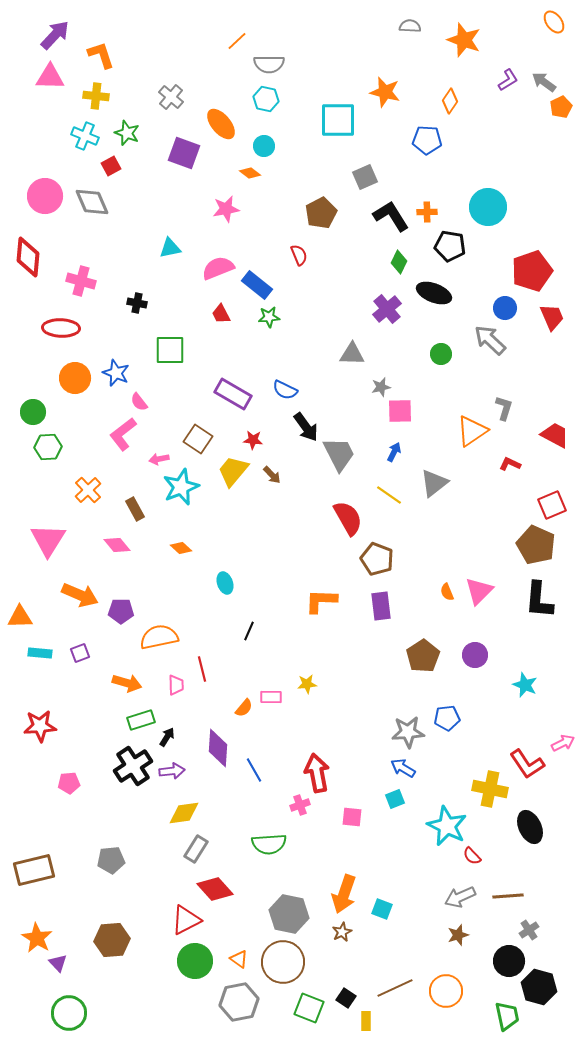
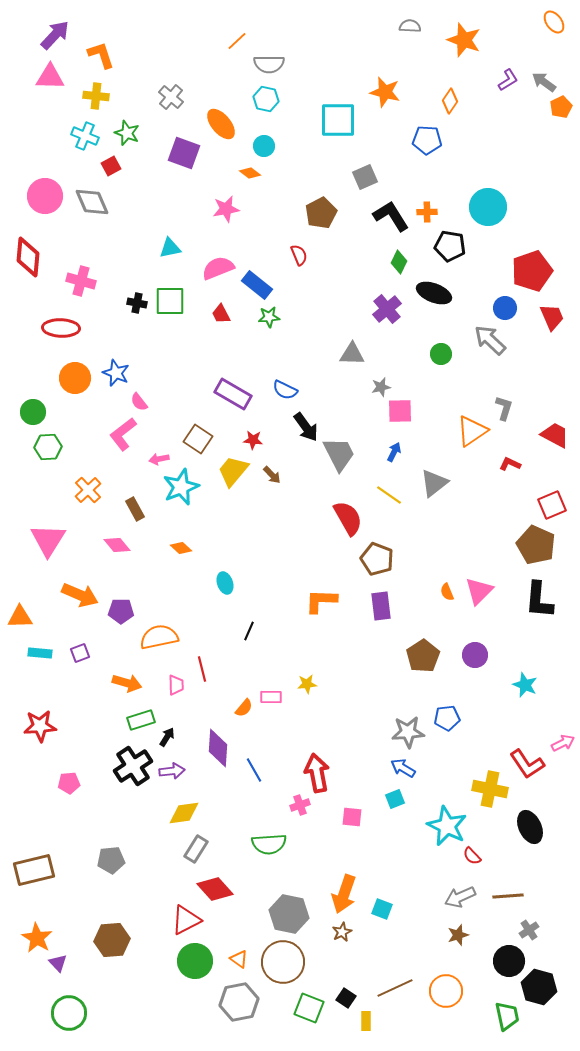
green square at (170, 350): moved 49 px up
